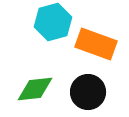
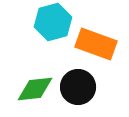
black circle: moved 10 px left, 5 px up
